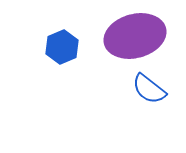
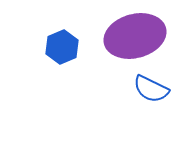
blue semicircle: moved 2 px right; rotated 12 degrees counterclockwise
